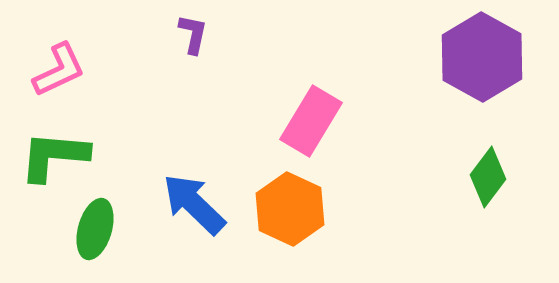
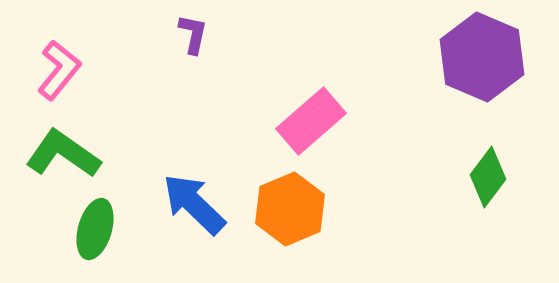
purple hexagon: rotated 6 degrees counterclockwise
pink L-shape: rotated 26 degrees counterclockwise
pink rectangle: rotated 18 degrees clockwise
green L-shape: moved 9 px right, 2 px up; rotated 30 degrees clockwise
orange hexagon: rotated 12 degrees clockwise
